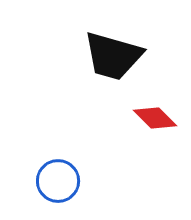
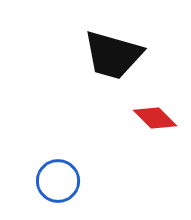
black trapezoid: moved 1 px up
